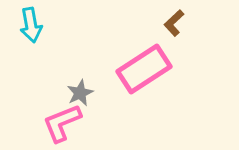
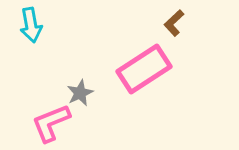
pink L-shape: moved 11 px left
